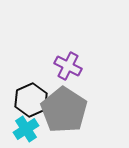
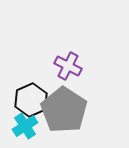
cyan cross: moved 1 px left, 3 px up
